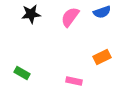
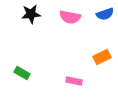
blue semicircle: moved 3 px right, 2 px down
pink semicircle: rotated 115 degrees counterclockwise
